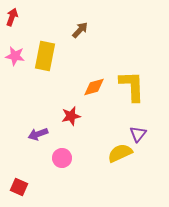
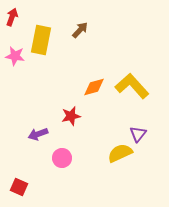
yellow rectangle: moved 4 px left, 16 px up
yellow L-shape: rotated 40 degrees counterclockwise
